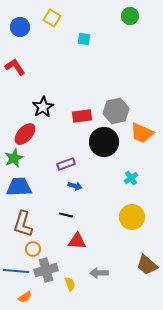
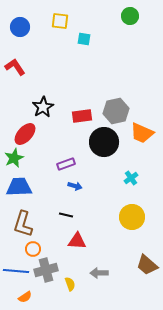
yellow square: moved 8 px right, 3 px down; rotated 24 degrees counterclockwise
